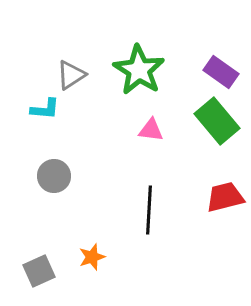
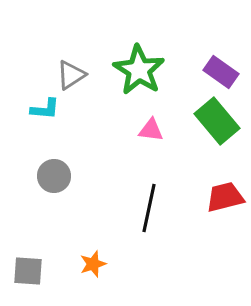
black line: moved 2 px up; rotated 9 degrees clockwise
orange star: moved 1 px right, 7 px down
gray square: moved 11 px left; rotated 28 degrees clockwise
